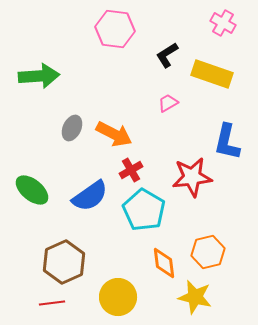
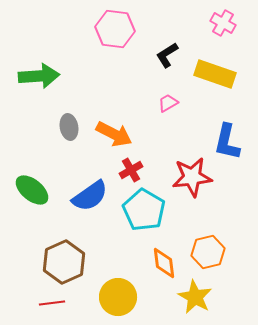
yellow rectangle: moved 3 px right
gray ellipse: moved 3 px left, 1 px up; rotated 35 degrees counterclockwise
yellow star: rotated 16 degrees clockwise
